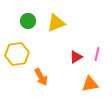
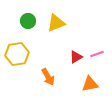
pink line: rotated 56 degrees clockwise
orange arrow: moved 7 px right
